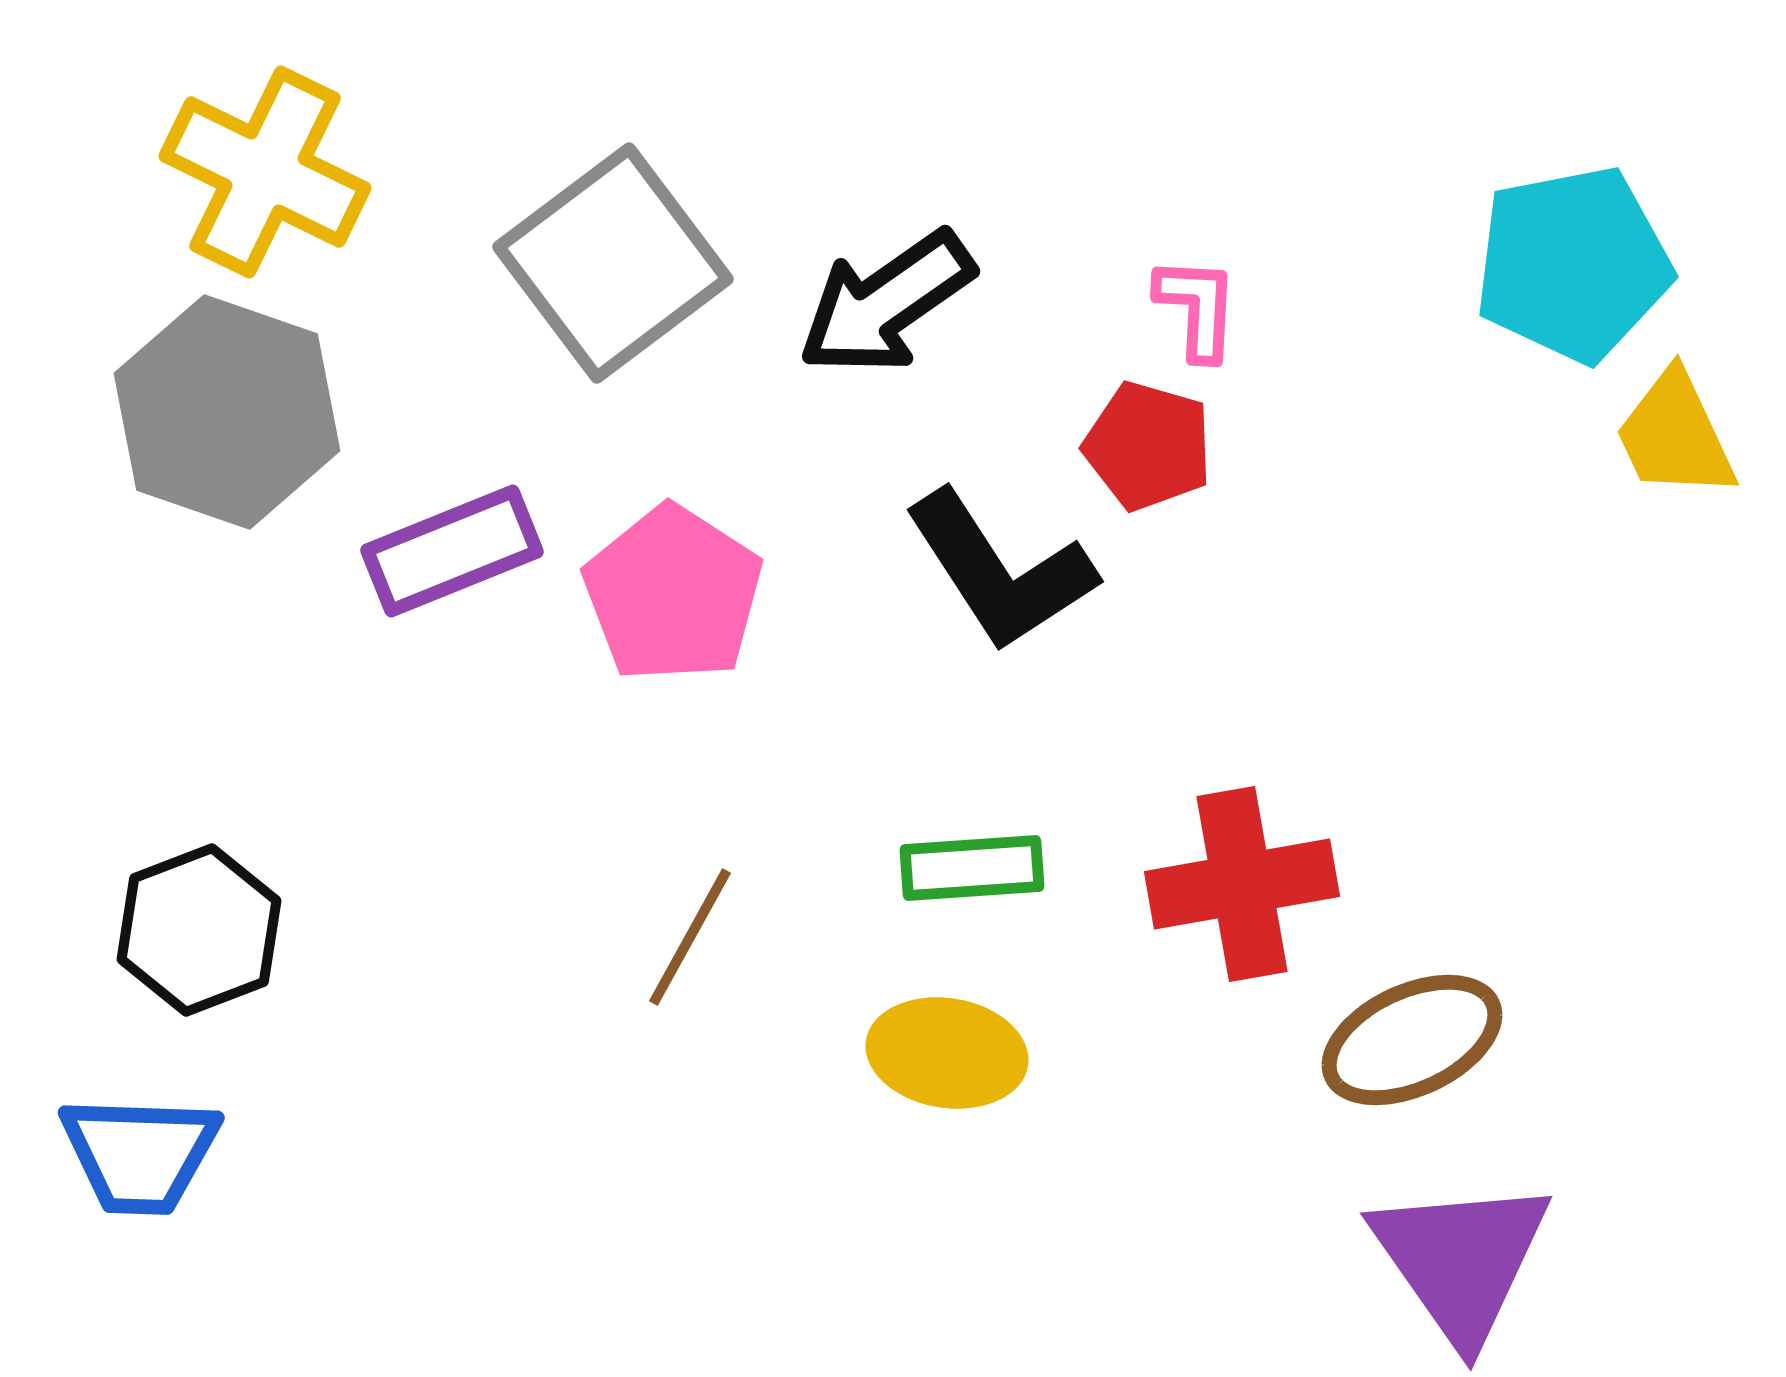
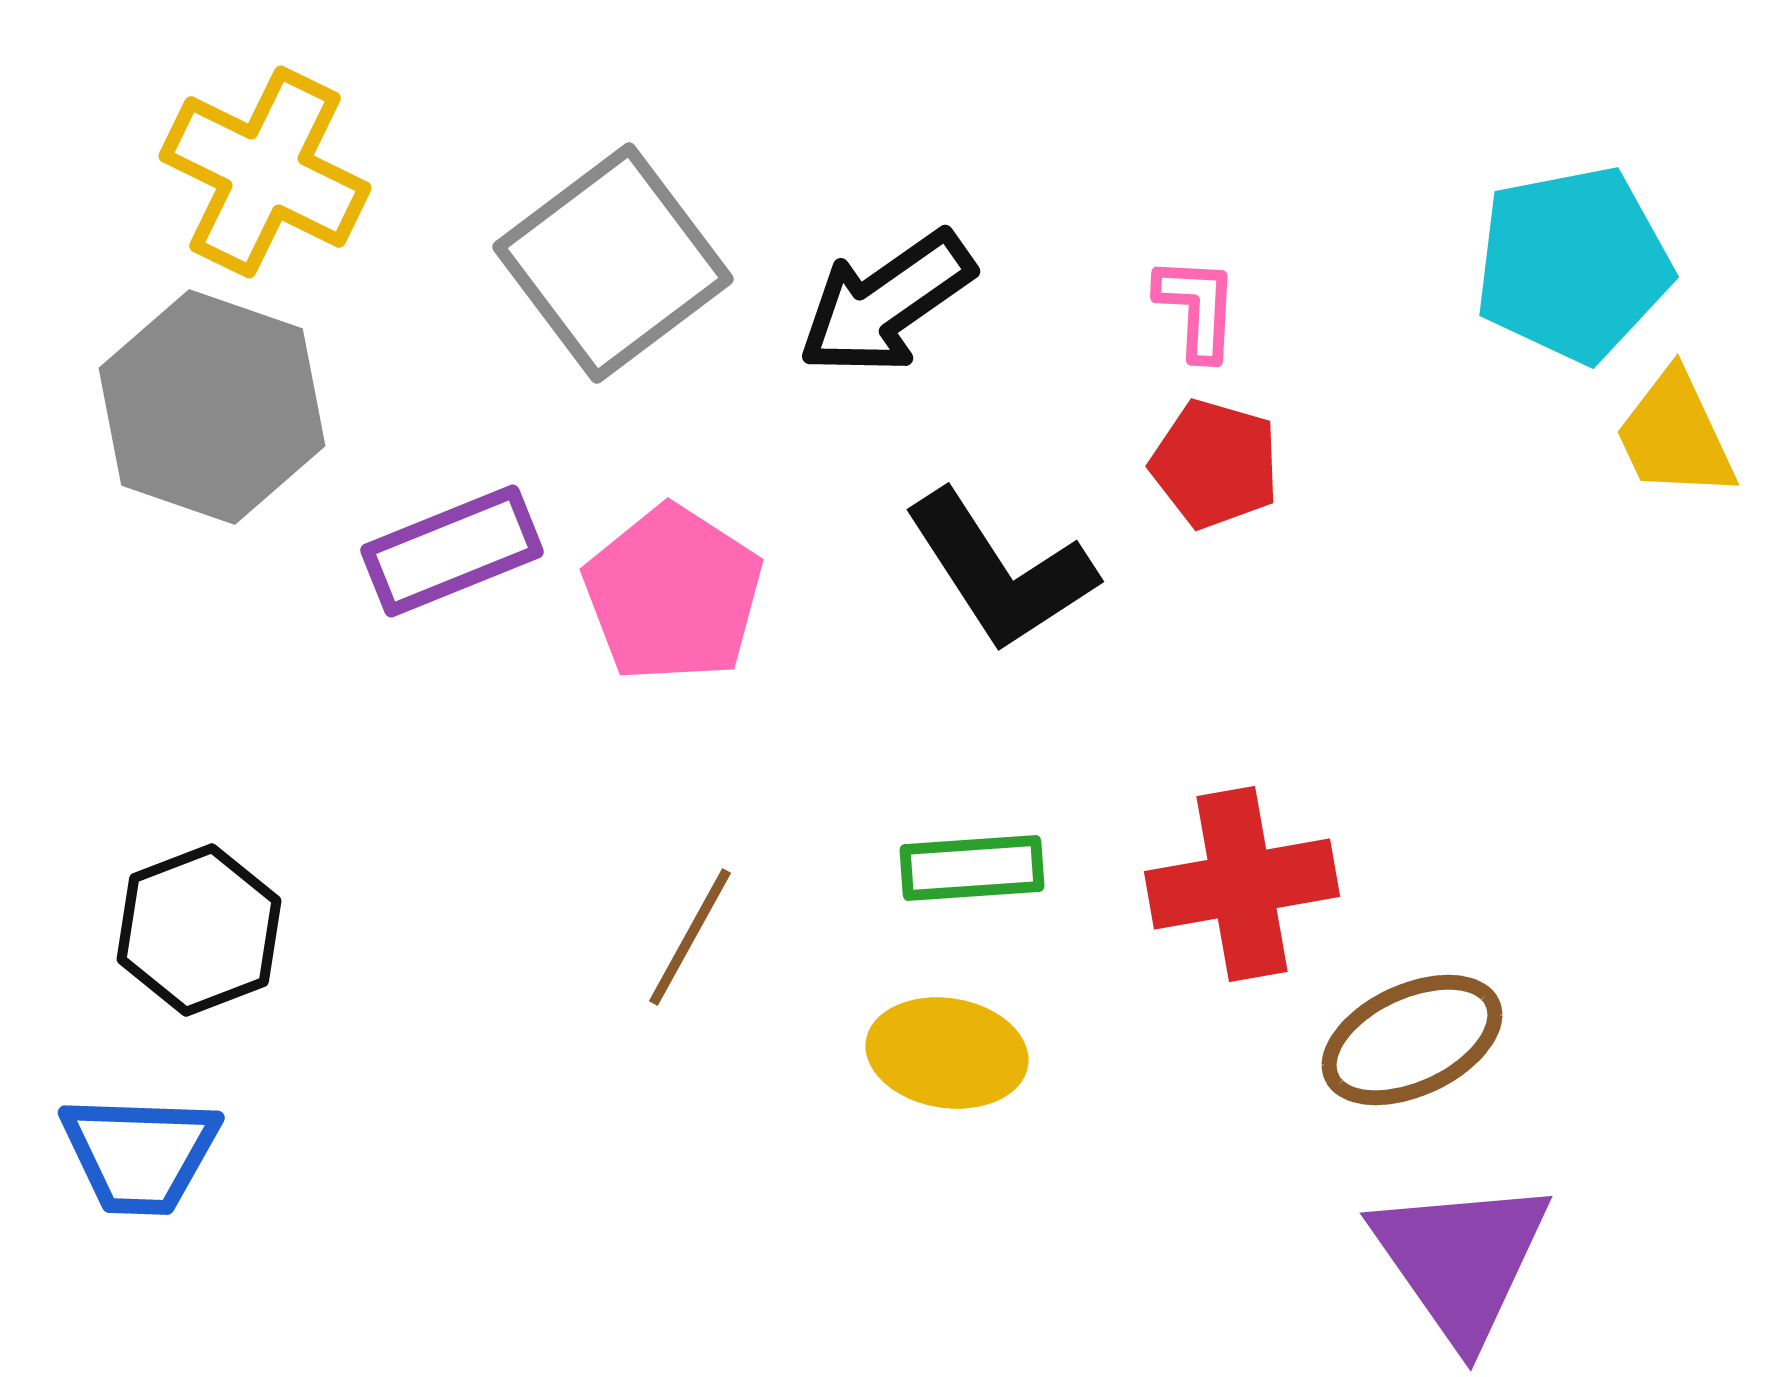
gray hexagon: moved 15 px left, 5 px up
red pentagon: moved 67 px right, 18 px down
